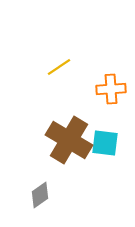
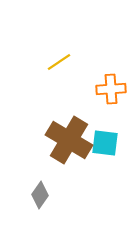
yellow line: moved 5 px up
gray diamond: rotated 20 degrees counterclockwise
